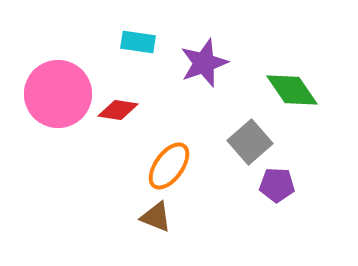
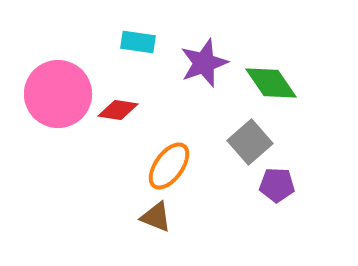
green diamond: moved 21 px left, 7 px up
